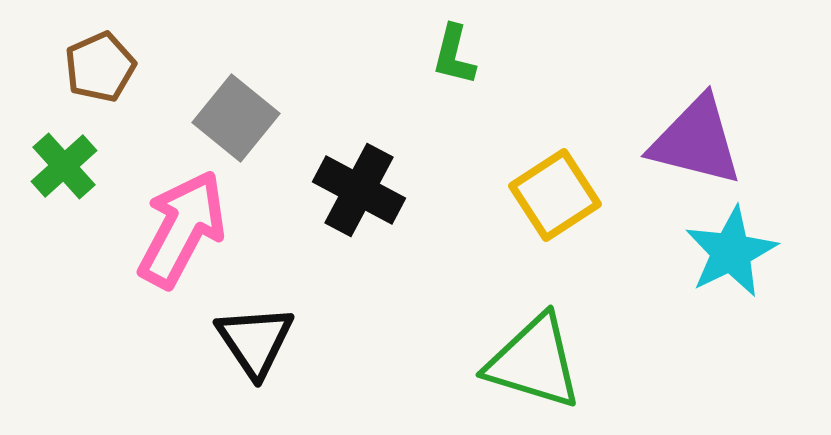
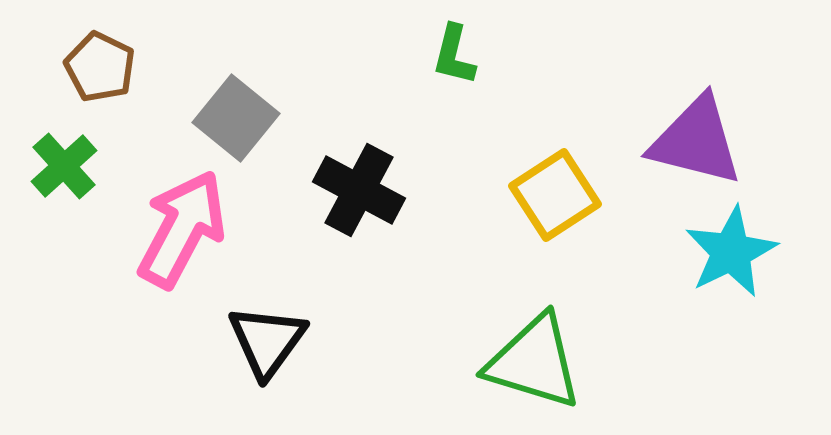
brown pentagon: rotated 22 degrees counterclockwise
black triangle: moved 12 px right; rotated 10 degrees clockwise
